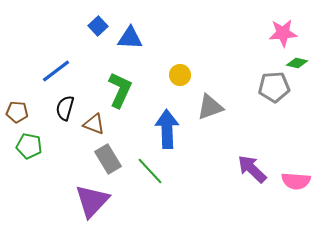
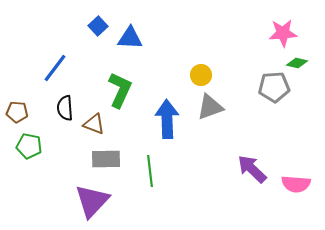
blue line: moved 1 px left, 3 px up; rotated 16 degrees counterclockwise
yellow circle: moved 21 px right
black semicircle: rotated 20 degrees counterclockwise
blue arrow: moved 10 px up
gray rectangle: moved 2 px left; rotated 60 degrees counterclockwise
green line: rotated 36 degrees clockwise
pink semicircle: moved 3 px down
